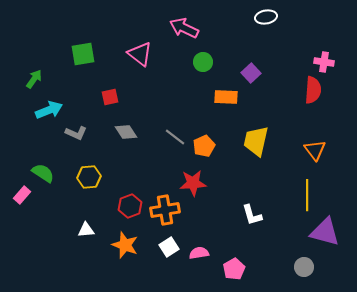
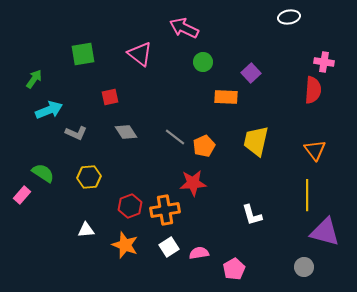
white ellipse: moved 23 px right
